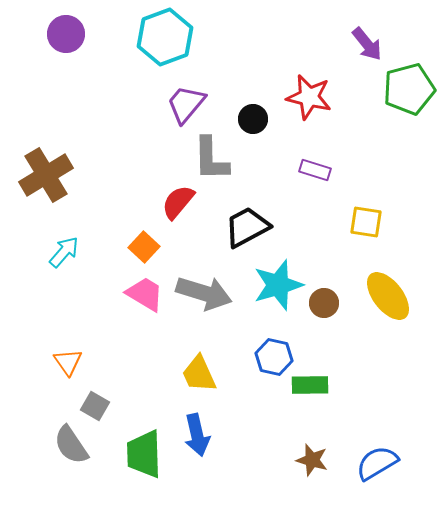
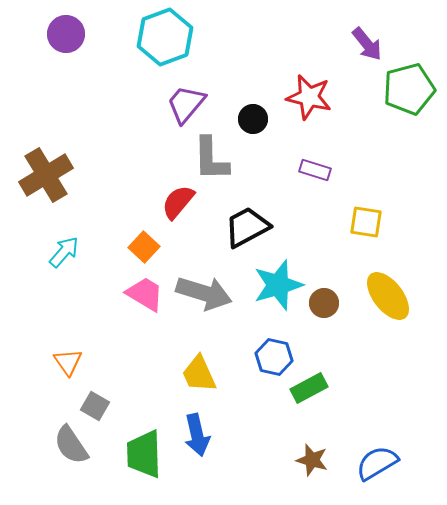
green rectangle: moved 1 px left, 3 px down; rotated 27 degrees counterclockwise
